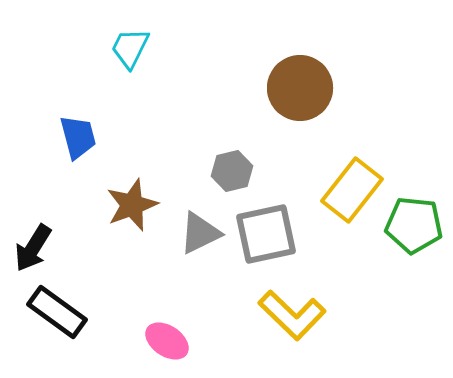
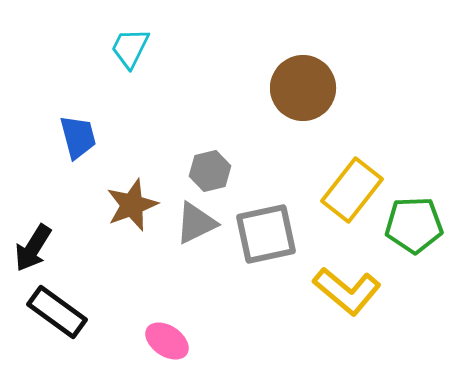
brown circle: moved 3 px right
gray hexagon: moved 22 px left
green pentagon: rotated 8 degrees counterclockwise
gray triangle: moved 4 px left, 10 px up
yellow L-shape: moved 55 px right, 24 px up; rotated 4 degrees counterclockwise
